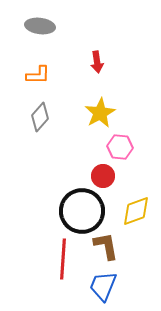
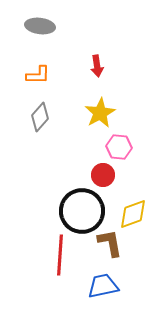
red arrow: moved 4 px down
pink hexagon: moved 1 px left
red circle: moved 1 px up
yellow diamond: moved 3 px left, 3 px down
brown L-shape: moved 4 px right, 3 px up
red line: moved 3 px left, 4 px up
blue trapezoid: rotated 56 degrees clockwise
